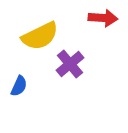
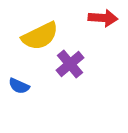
blue semicircle: rotated 90 degrees clockwise
